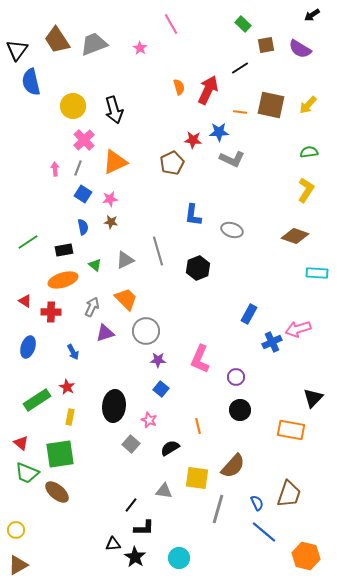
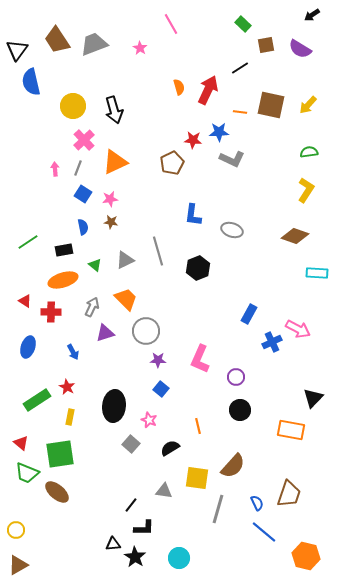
pink arrow at (298, 329): rotated 135 degrees counterclockwise
